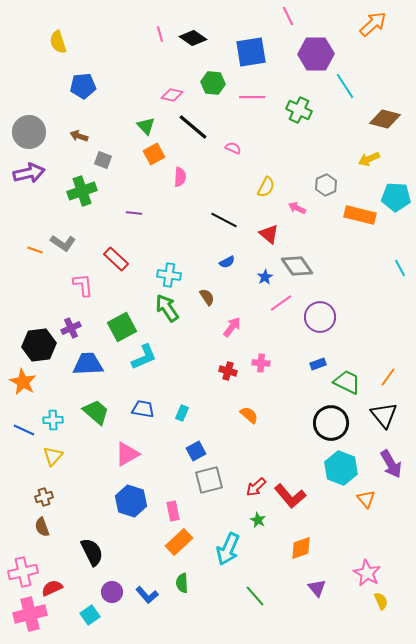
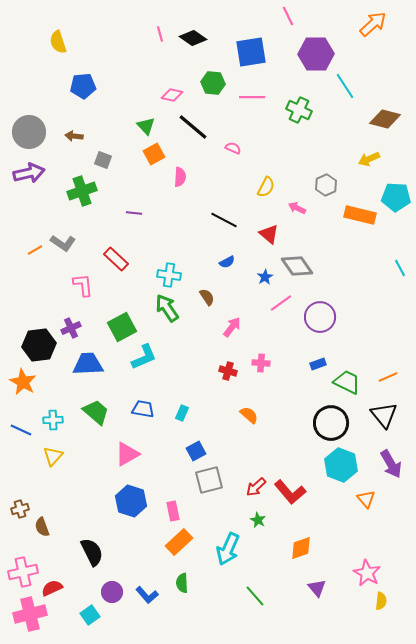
brown arrow at (79, 136): moved 5 px left; rotated 12 degrees counterclockwise
orange line at (35, 250): rotated 49 degrees counterclockwise
orange line at (388, 377): rotated 30 degrees clockwise
blue line at (24, 430): moved 3 px left
cyan hexagon at (341, 468): moved 3 px up
red L-shape at (290, 496): moved 4 px up
brown cross at (44, 497): moved 24 px left, 12 px down
yellow semicircle at (381, 601): rotated 30 degrees clockwise
